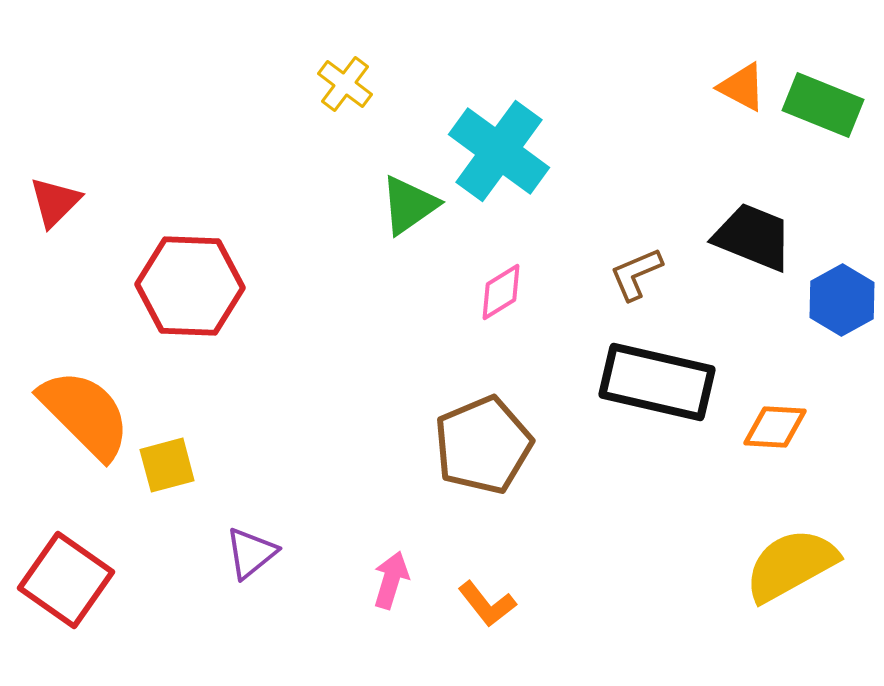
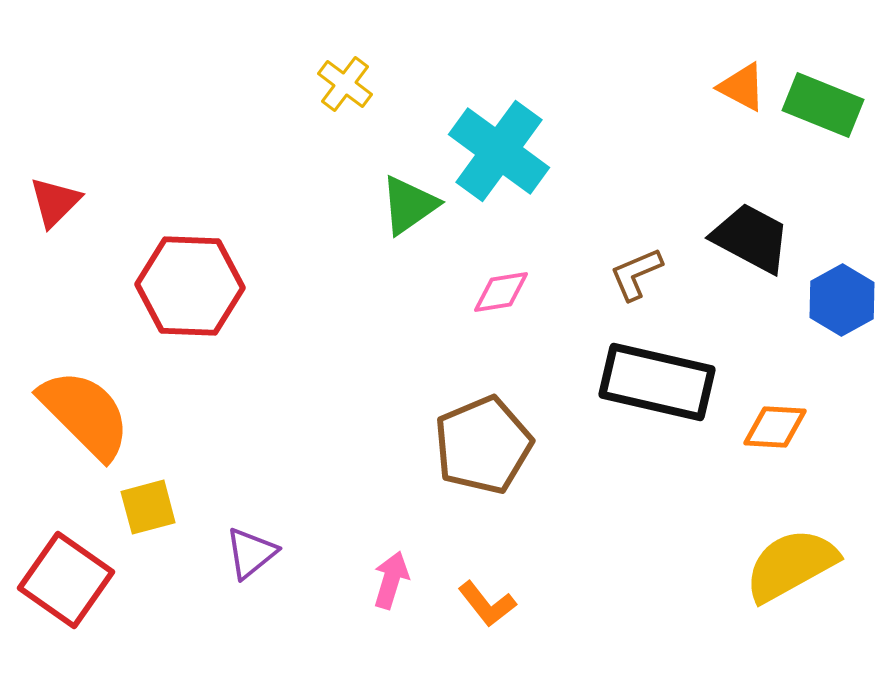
black trapezoid: moved 2 px left, 1 px down; rotated 6 degrees clockwise
pink diamond: rotated 22 degrees clockwise
yellow square: moved 19 px left, 42 px down
